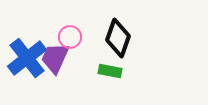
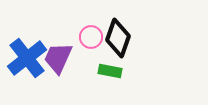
pink circle: moved 21 px right
purple trapezoid: moved 3 px right
